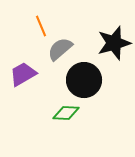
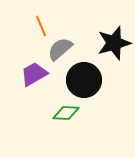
purple trapezoid: moved 11 px right
